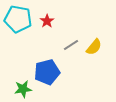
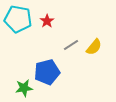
green star: moved 1 px right, 1 px up
